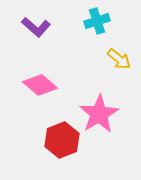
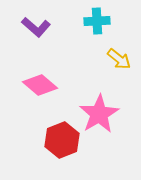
cyan cross: rotated 15 degrees clockwise
